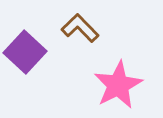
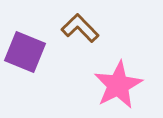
purple square: rotated 21 degrees counterclockwise
